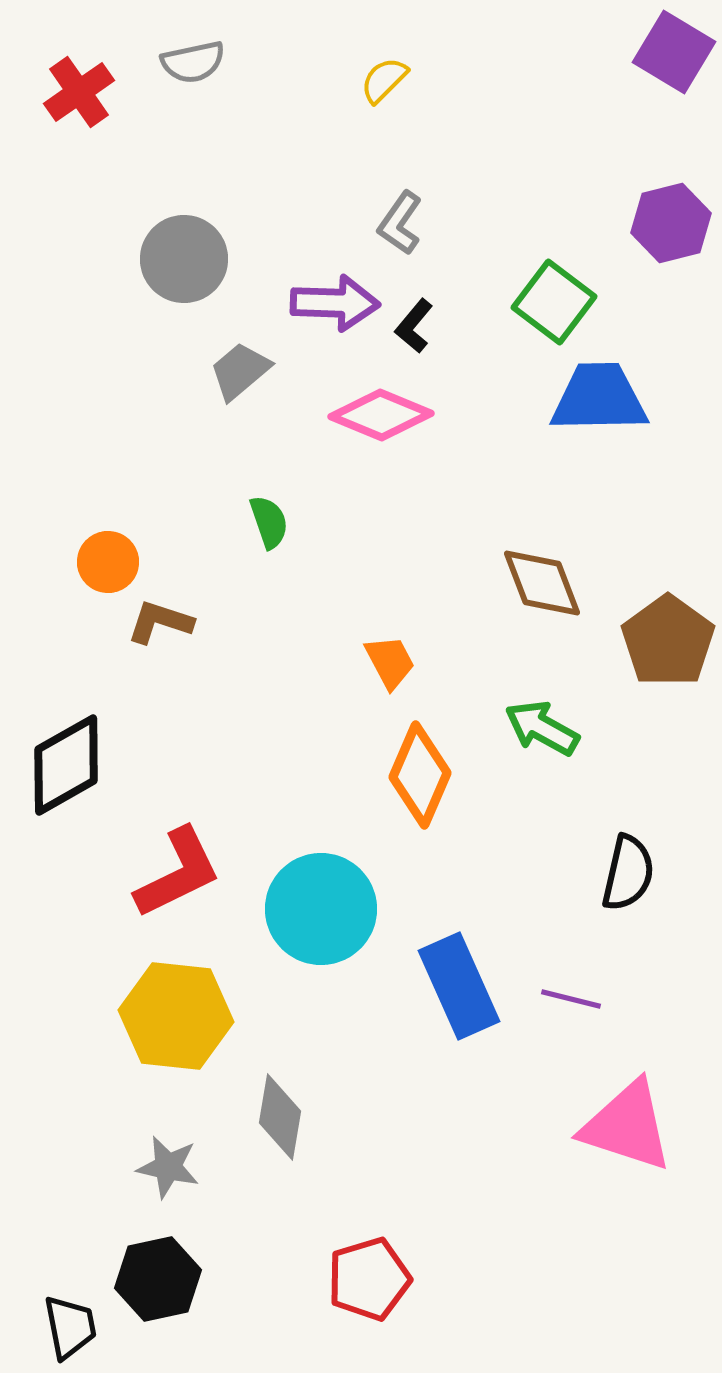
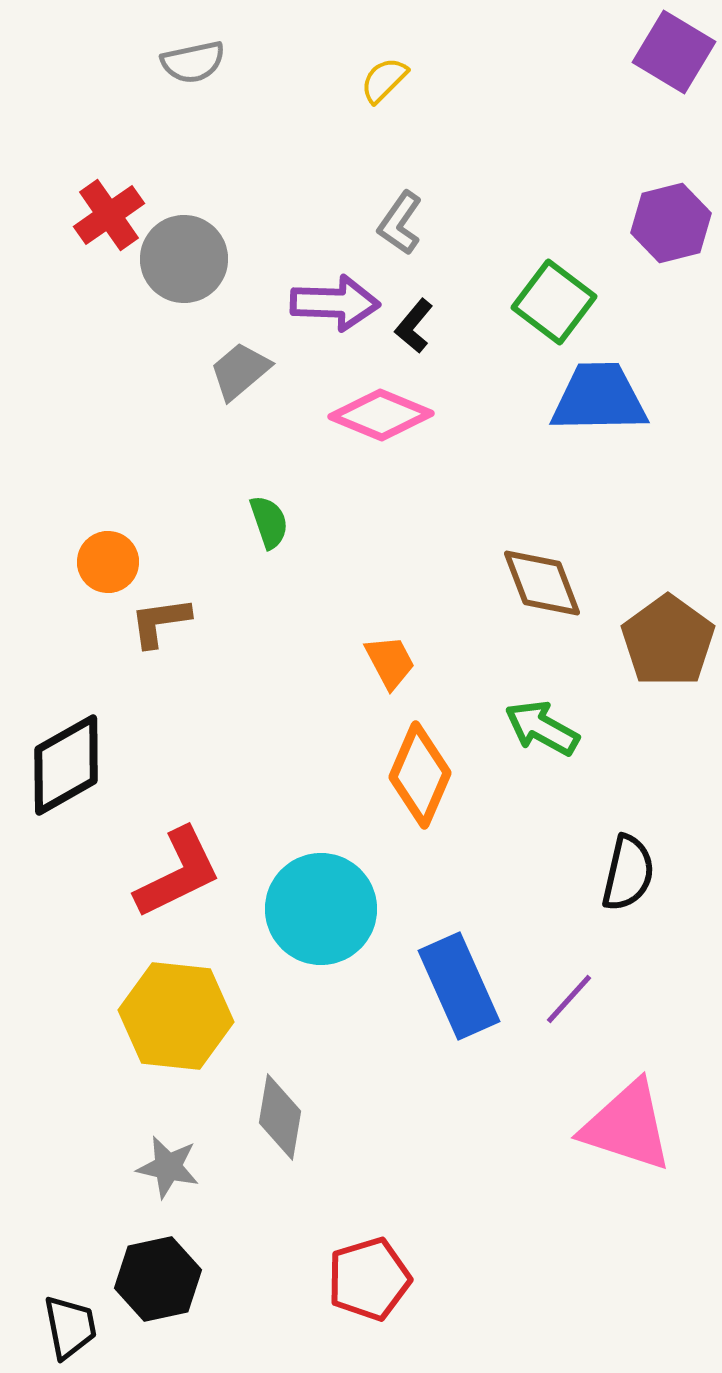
red cross: moved 30 px right, 123 px down
brown L-shape: rotated 26 degrees counterclockwise
purple line: moved 2 px left; rotated 62 degrees counterclockwise
